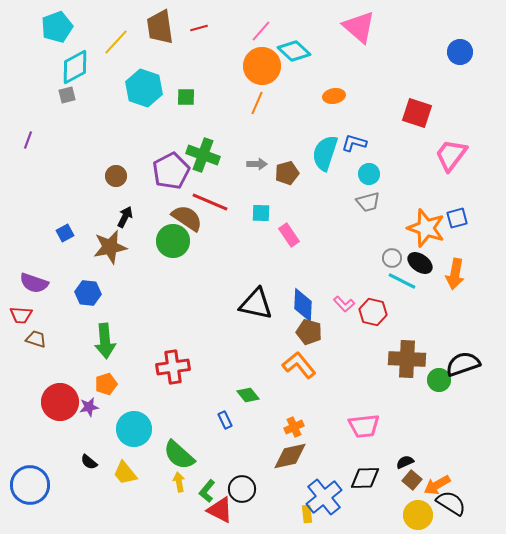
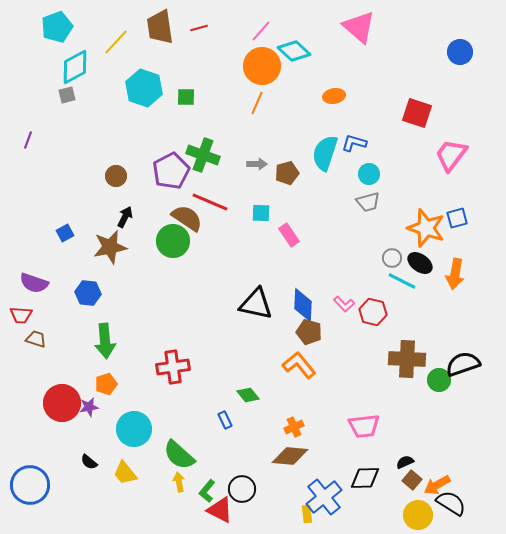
red circle at (60, 402): moved 2 px right, 1 px down
brown diamond at (290, 456): rotated 18 degrees clockwise
